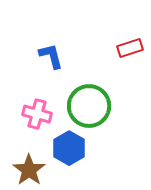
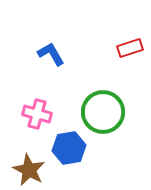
blue L-shape: moved 2 px up; rotated 16 degrees counterclockwise
green circle: moved 14 px right, 6 px down
blue hexagon: rotated 20 degrees clockwise
brown star: rotated 8 degrees counterclockwise
